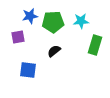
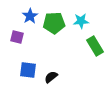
blue star: rotated 21 degrees counterclockwise
green pentagon: moved 1 px right, 1 px down
purple square: moved 1 px left; rotated 24 degrees clockwise
green rectangle: moved 1 px down; rotated 48 degrees counterclockwise
black semicircle: moved 3 px left, 26 px down
